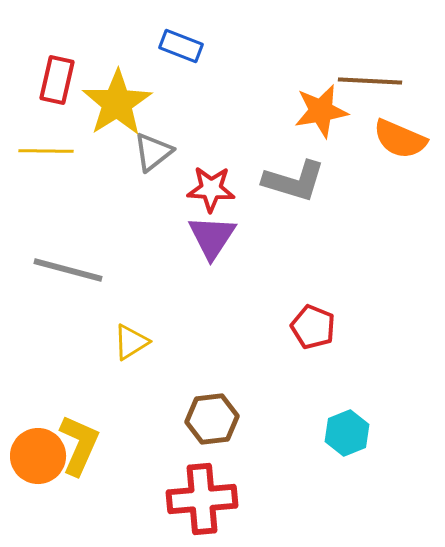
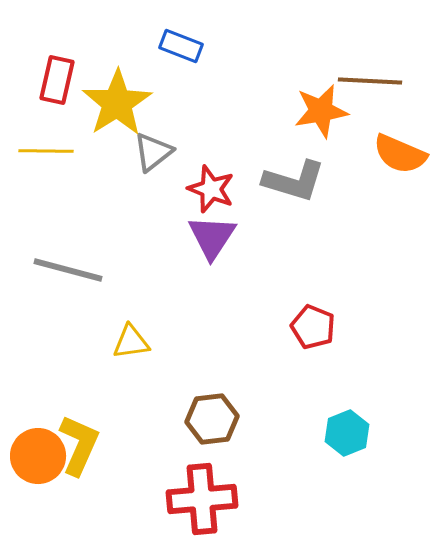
orange semicircle: moved 15 px down
red star: rotated 18 degrees clockwise
yellow triangle: rotated 24 degrees clockwise
